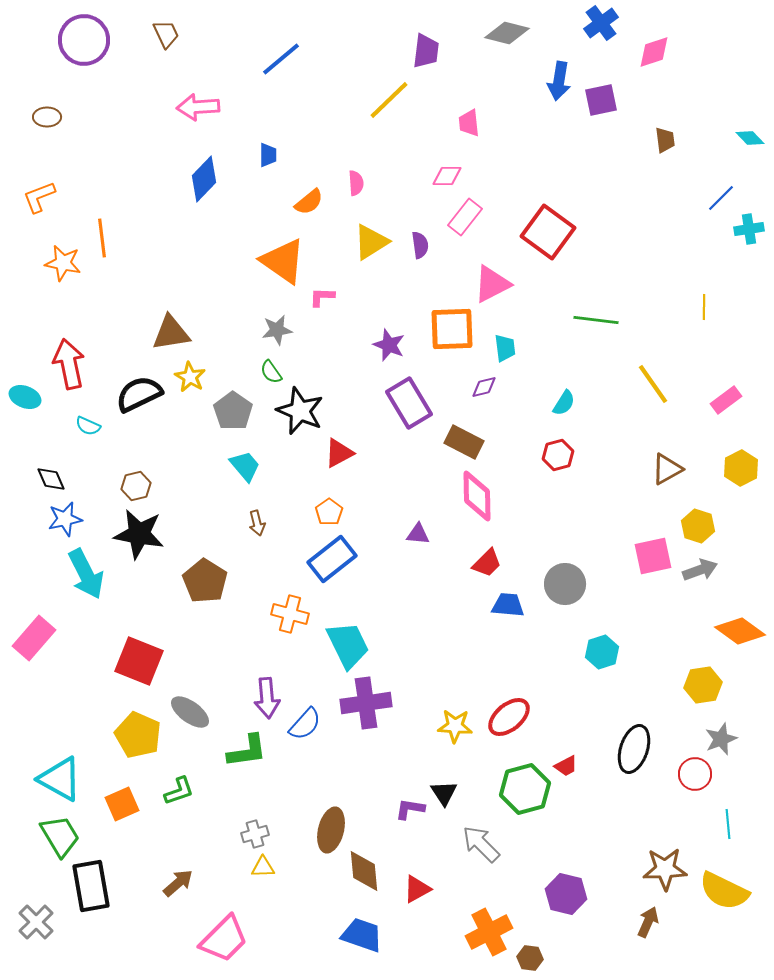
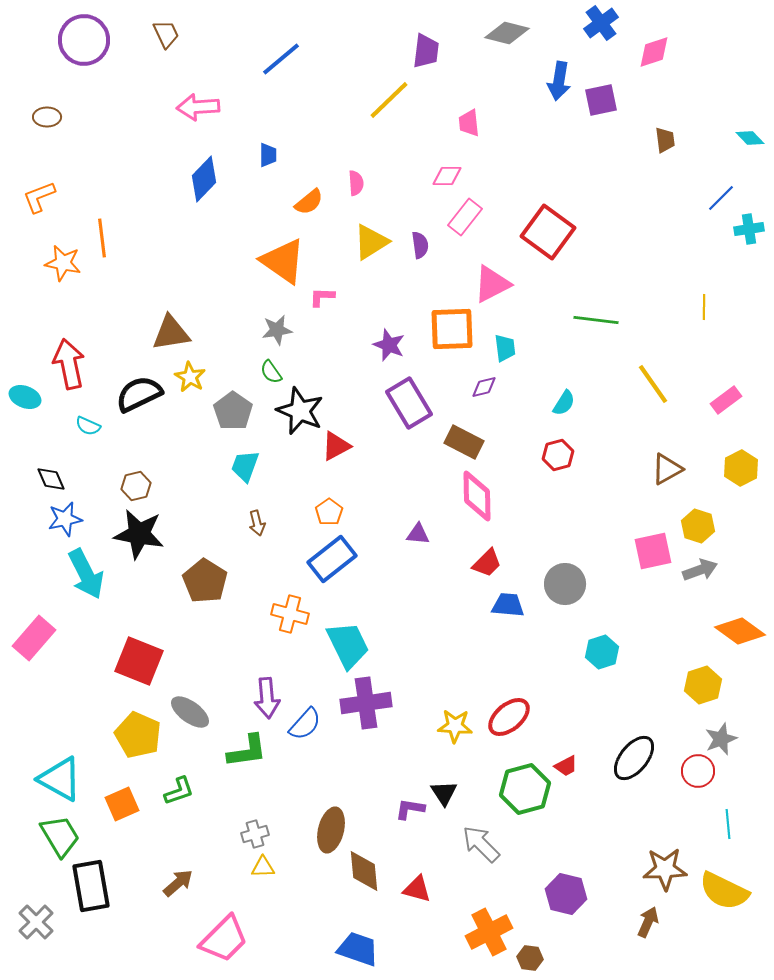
red triangle at (339, 453): moved 3 px left, 7 px up
cyan trapezoid at (245, 466): rotated 120 degrees counterclockwise
pink square at (653, 556): moved 5 px up
yellow hexagon at (703, 685): rotated 9 degrees counterclockwise
black ellipse at (634, 749): moved 9 px down; rotated 21 degrees clockwise
red circle at (695, 774): moved 3 px right, 3 px up
red triangle at (417, 889): rotated 44 degrees clockwise
blue trapezoid at (362, 935): moved 4 px left, 14 px down
